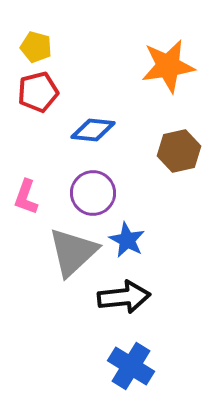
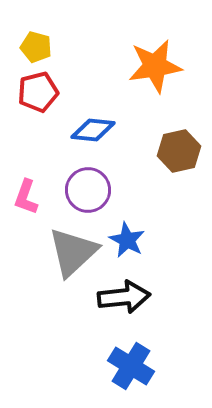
orange star: moved 13 px left
purple circle: moved 5 px left, 3 px up
